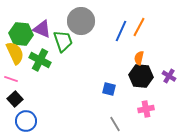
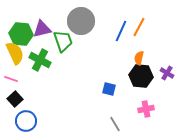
purple triangle: rotated 36 degrees counterclockwise
purple cross: moved 2 px left, 3 px up
